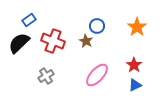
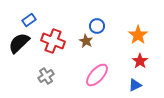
orange star: moved 1 px right, 8 px down
red star: moved 6 px right, 4 px up
